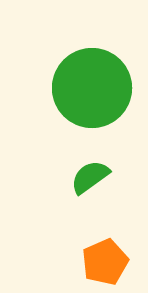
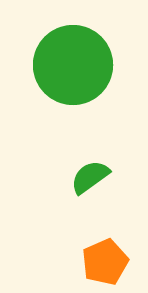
green circle: moved 19 px left, 23 px up
